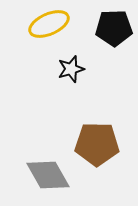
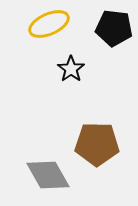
black pentagon: rotated 9 degrees clockwise
black star: rotated 20 degrees counterclockwise
